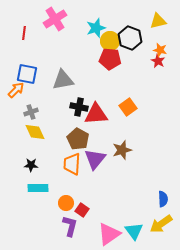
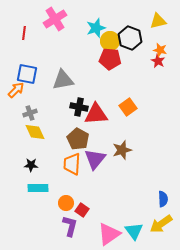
gray cross: moved 1 px left, 1 px down
